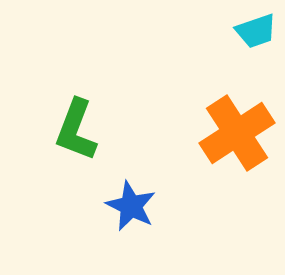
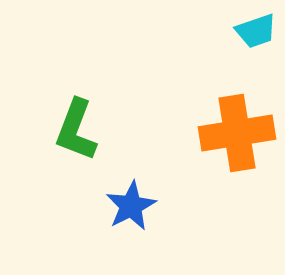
orange cross: rotated 24 degrees clockwise
blue star: rotated 18 degrees clockwise
